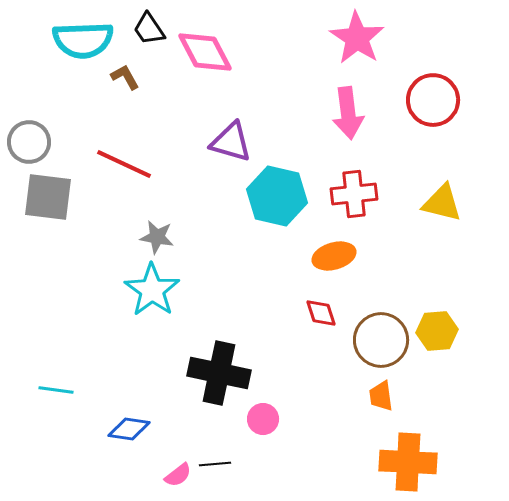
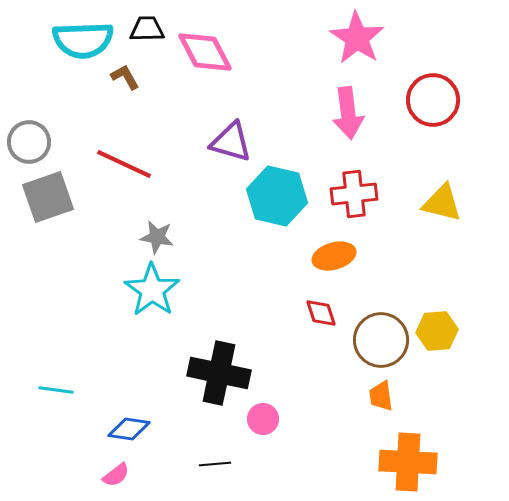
black trapezoid: moved 2 px left; rotated 123 degrees clockwise
gray square: rotated 26 degrees counterclockwise
pink semicircle: moved 62 px left
